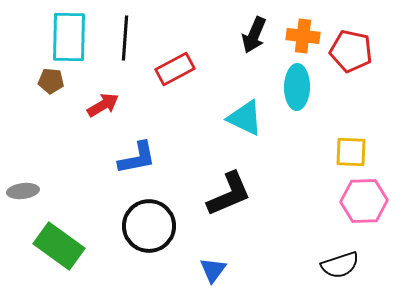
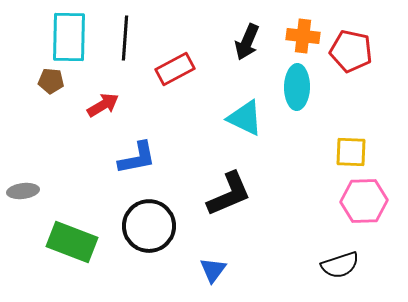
black arrow: moved 7 px left, 7 px down
green rectangle: moved 13 px right, 4 px up; rotated 15 degrees counterclockwise
